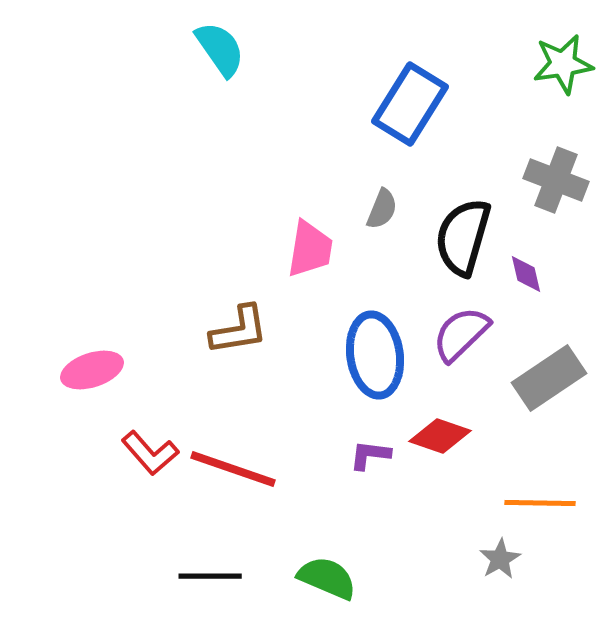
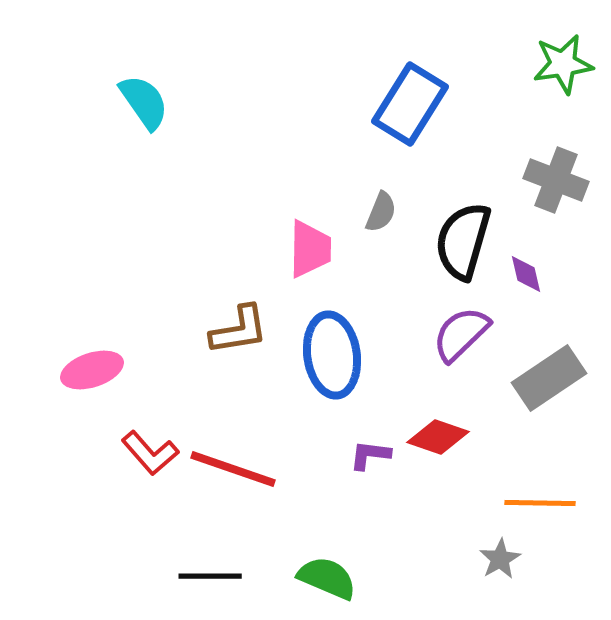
cyan semicircle: moved 76 px left, 53 px down
gray semicircle: moved 1 px left, 3 px down
black semicircle: moved 4 px down
pink trapezoid: rotated 8 degrees counterclockwise
blue ellipse: moved 43 px left
red diamond: moved 2 px left, 1 px down
